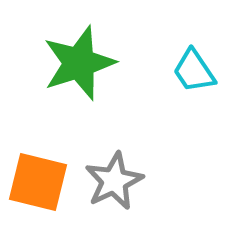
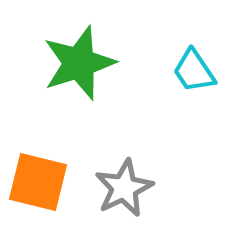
gray star: moved 10 px right, 7 px down
